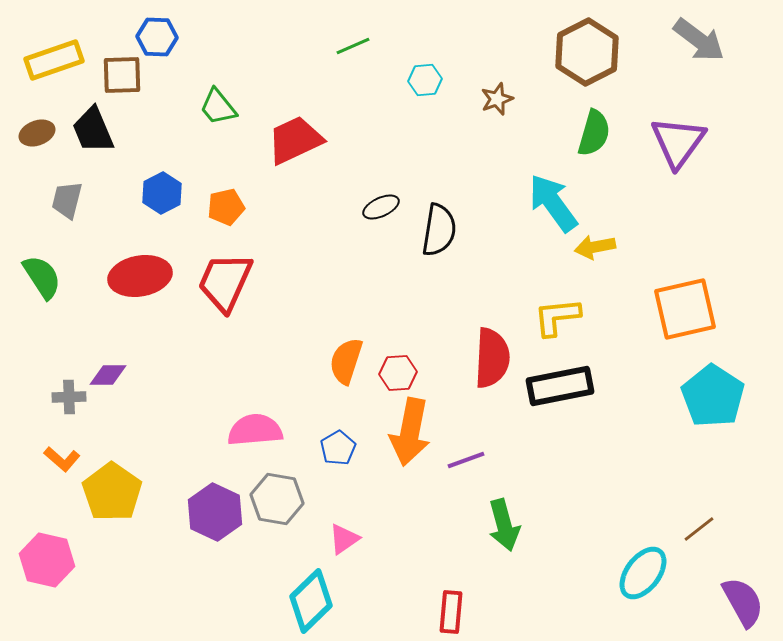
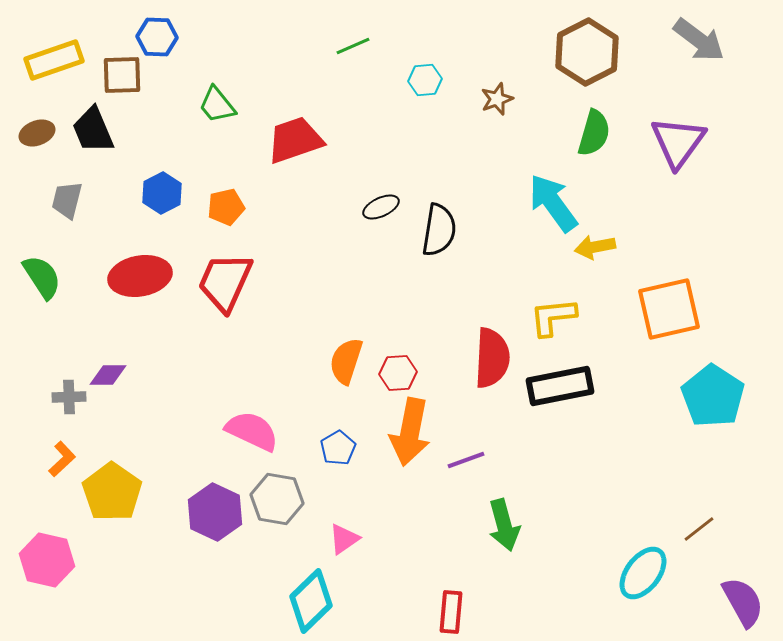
green trapezoid at (218, 107): moved 1 px left, 2 px up
red trapezoid at (295, 140): rotated 6 degrees clockwise
orange square at (685, 309): moved 16 px left
yellow L-shape at (557, 317): moved 4 px left
pink semicircle at (255, 430): moved 3 px left, 1 px down; rotated 30 degrees clockwise
orange L-shape at (62, 459): rotated 84 degrees counterclockwise
